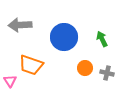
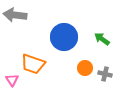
gray arrow: moved 5 px left, 10 px up; rotated 10 degrees clockwise
green arrow: rotated 28 degrees counterclockwise
orange trapezoid: moved 2 px right, 1 px up
gray cross: moved 2 px left, 1 px down
pink triangle: moved 2 px right, 1 px up
